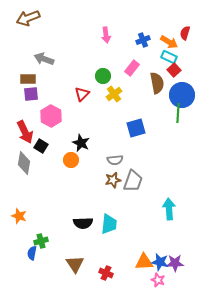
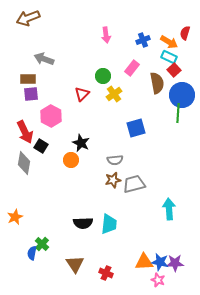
gray trapezoid: moved 1 px right, 3 px down; rotated 125 degrees counterclockwise
orange star: moved 4 px left, 1 px down; rotated 28 degrees clockwise
green cross: moved 1 px right, 3 px down; rotated 32 degrees counterclockwise
